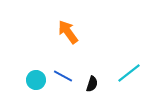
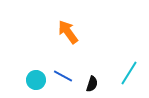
cyan line: rotated 20 degrees counterclockwise
